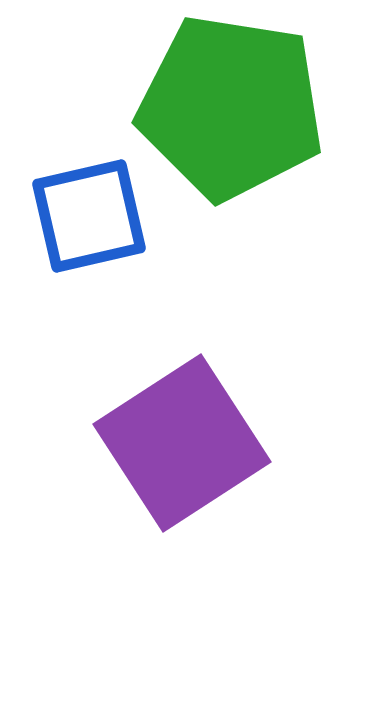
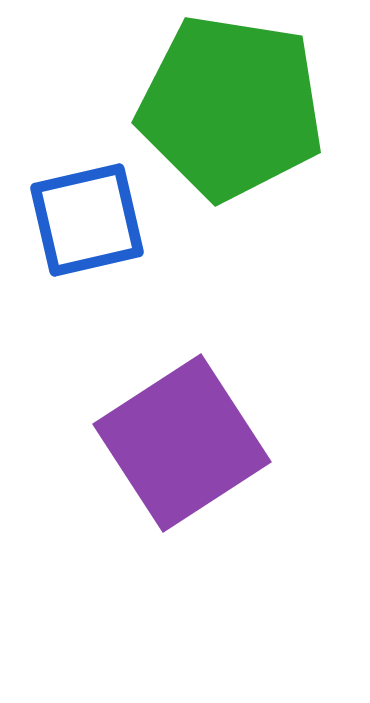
blue square: moved 2 px left, 4 px down
